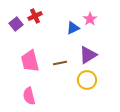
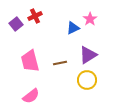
pink semicircle: moved 2 px right; rotated 114 degrees counterclockwise
